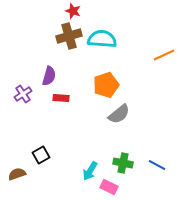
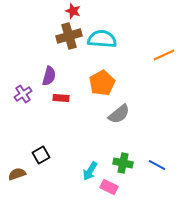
orange pentagon: moved 4 px left, 2 px up; rotated 10 degrees counterclockwise
